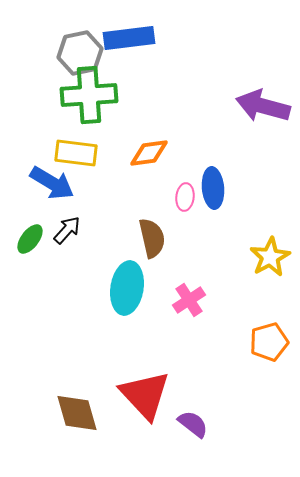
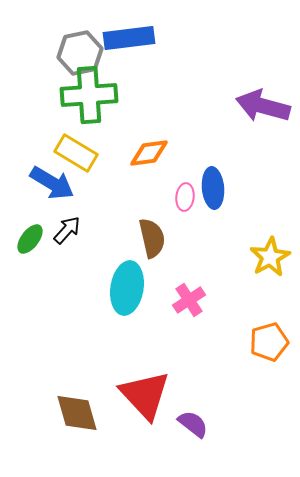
yellow rectangle: rotated 24 degrees clockwise
